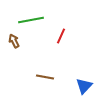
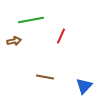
brown arrow: rotated 104 degrees clockwise
